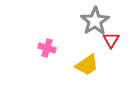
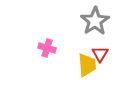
red triangle: moved 11 px left, 14 px down
yellow trapezoid: rotated 60 degrees counterclockwise
